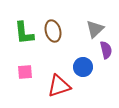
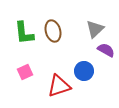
purple semicircle: rotated 48 degrees counterclockwise
blue circle: moved 1 px right, 4 px down
pink square: rotated 21 degrees counterclockwise
